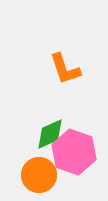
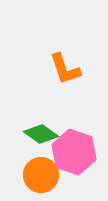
green diamond: moved 9 px left; rotated 60 degrees clockwise
orange circle: moved 2 px right
